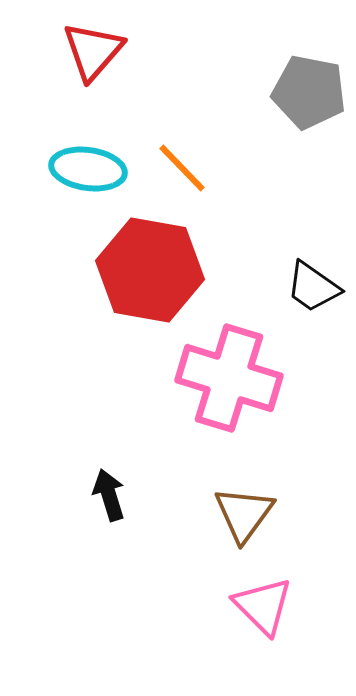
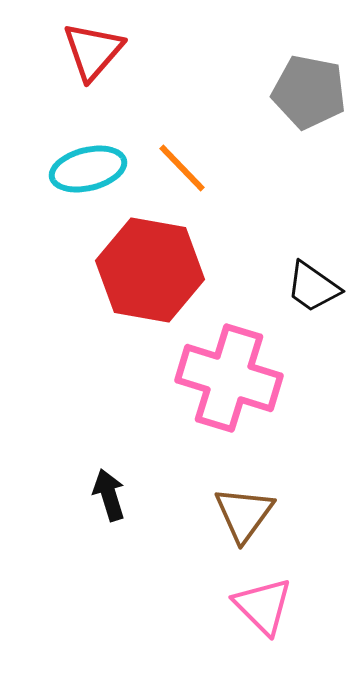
cyan ellipse: rotated 22 degrees counterclockwise
